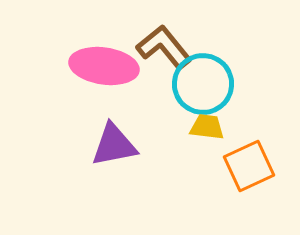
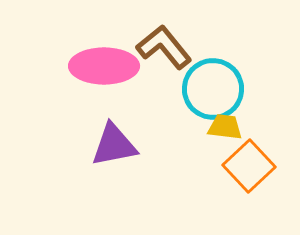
pink ellipse: rotated 8 degrees counterclockwise
cyan circle: moved 10 px right, 5 px down
yellow trapezoid: moved 18 px right
orange square: rotated 18 degrees counterclockwise
